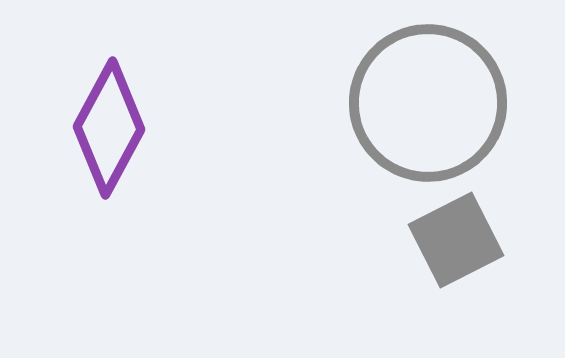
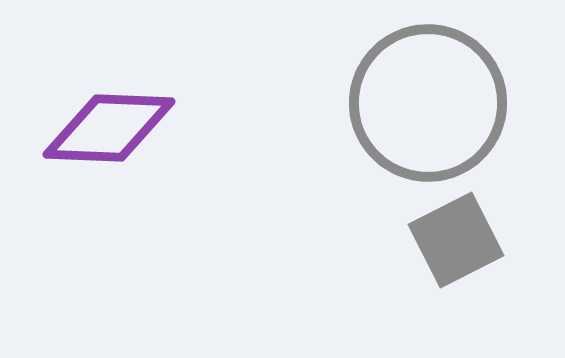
purple diamond: rotated 64 degrees clockwise
